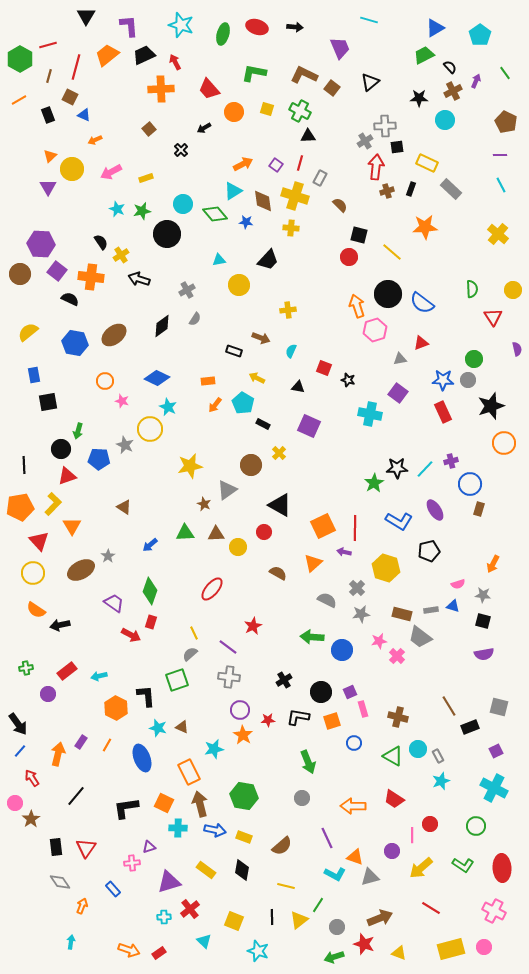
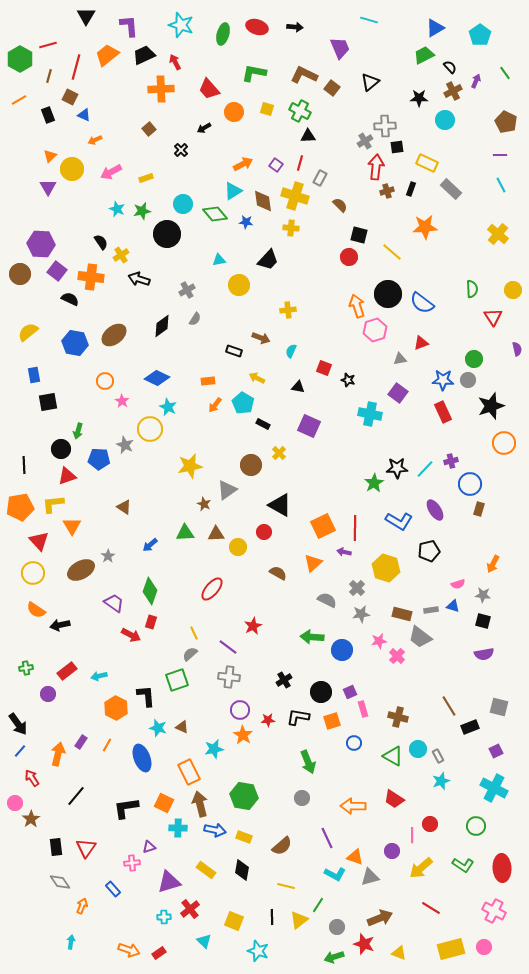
pink star at (122, 401): rotated 16 degrees clockwise
yellow L-shape at (53, 504): rotated 140 degrees counterclockwise
